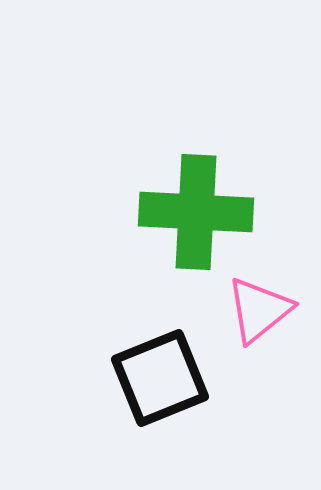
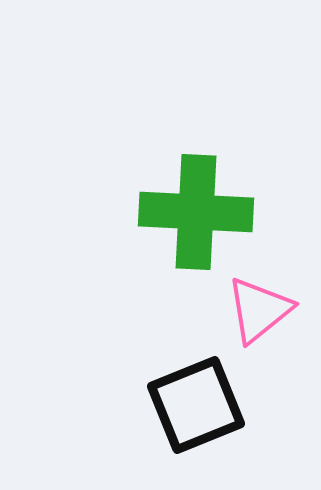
black square: moved 36 px right, 27 px down
